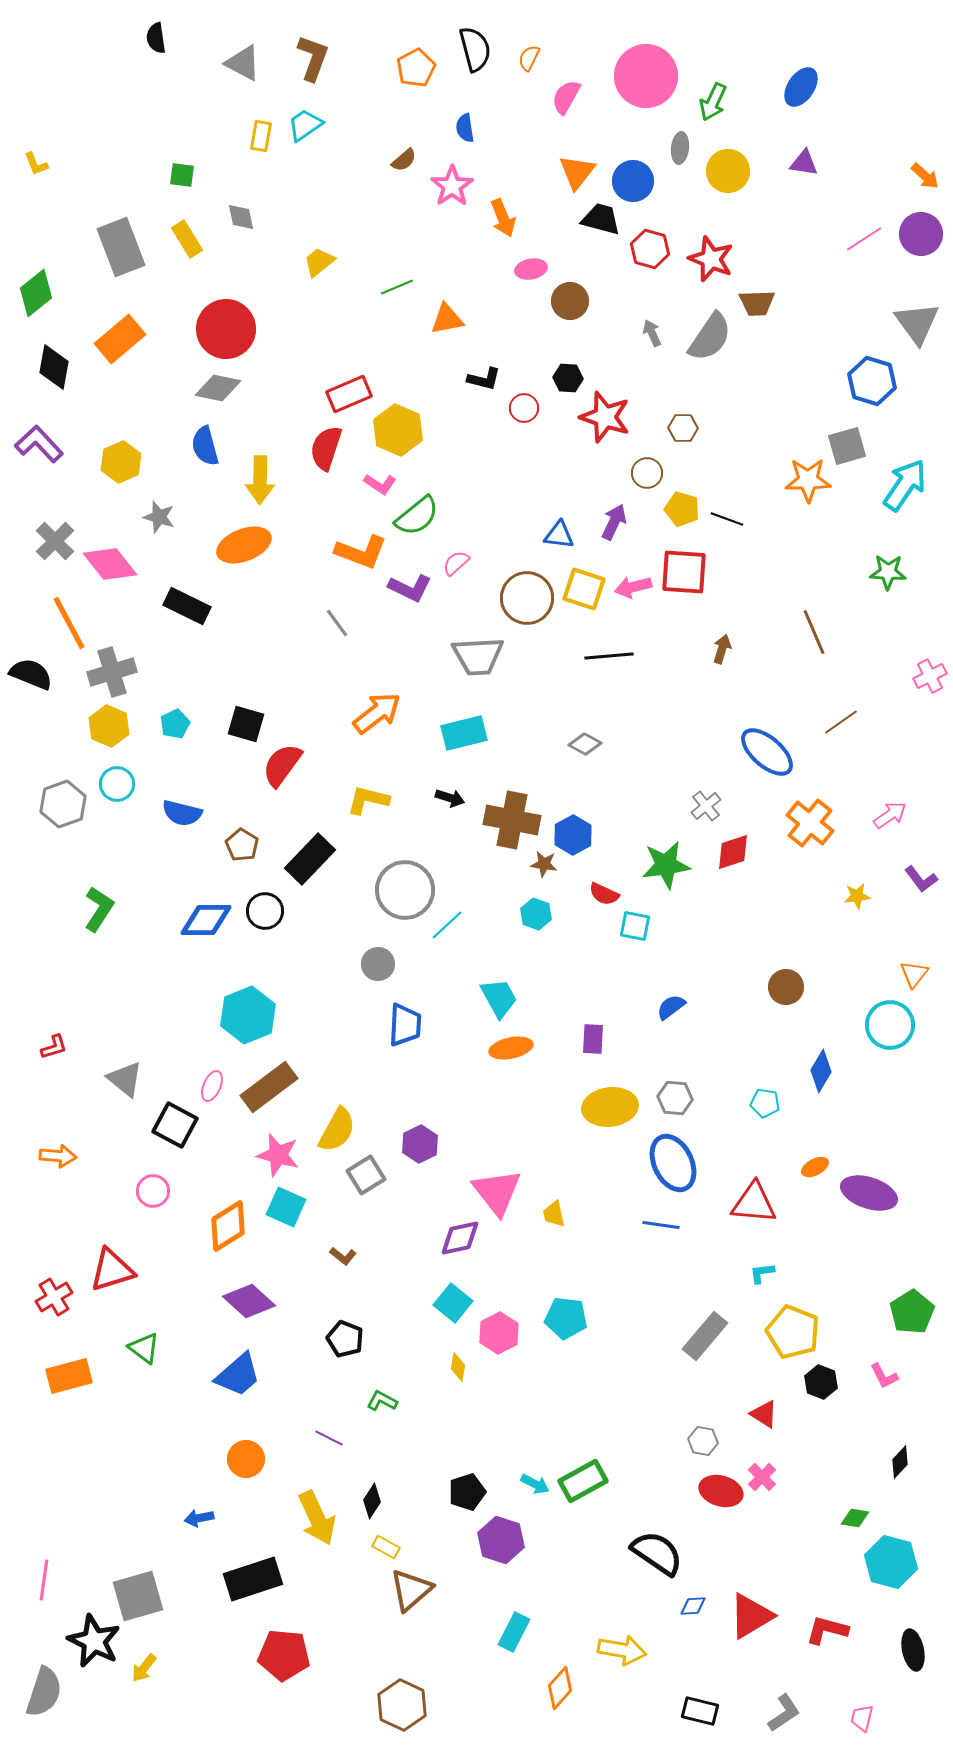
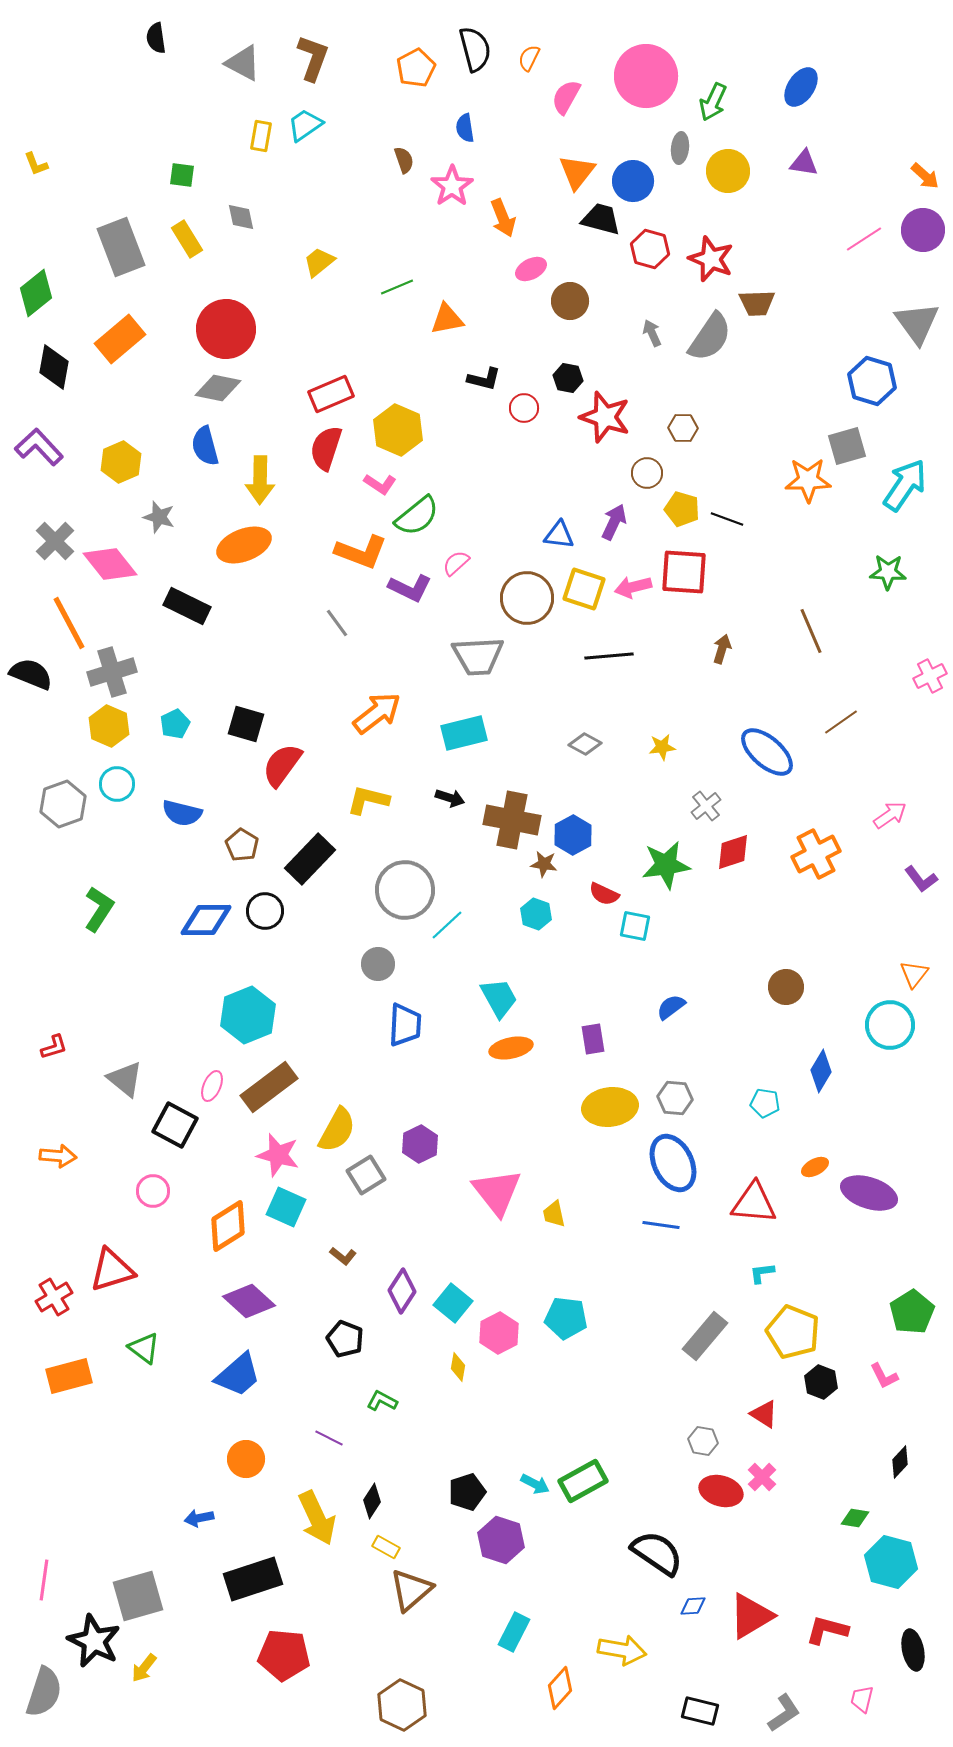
brown semicircle at (404, 160): rotated 68 degrees counterclockwise
purple circle at (921, 234): moved 2 px right, 4 px up
pink ellipse at (531, 269): rotated 16 degrees counterclockwise
black hexagon at (568, 378): rotated 8 degrees clockwise
red rectangle at (349, 394): moved 18 px left
purple L-shape at (39, 444): moved 3 px down
brown line at (814, 632): moved 3 px left, 1 px up
orange cross at (810, 823): moved 6 px right, 31 px down; rotated 24 degrees clockwise
yellow star at (857, 896): moved 195 px left, 149 px up
purple rectangle at (593, 1039): rotated 12 degrees counterclockwise
purple diamond at (460, 1238): moved 58 px left, 53 px down; rotated 45 degrees counterclockwise
pink trapezoid at (862, 1718): moved 19 px up
